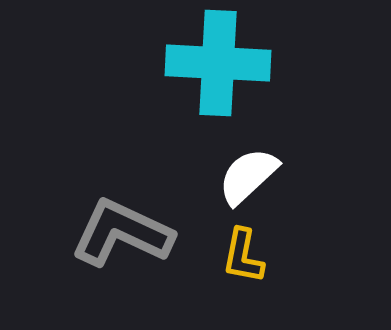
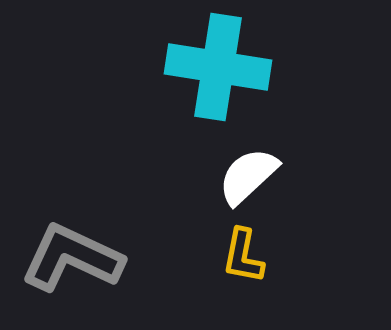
cyan cross: moved 4 px down; rotated 6 degrees clockwise
gray L-shape: moved 50 px left, 25 px down
